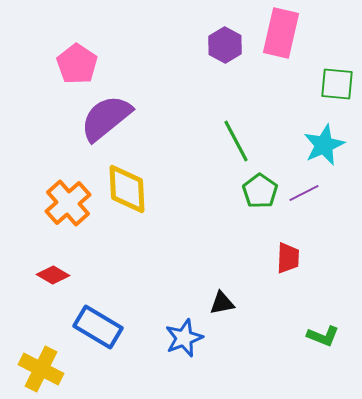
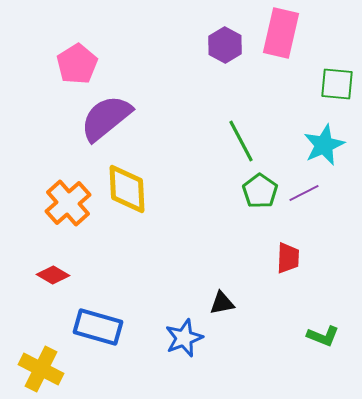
pink pentagon: rotated 6 degrees clockwise
green line: moved 5 px right
blue rectangle: rotated 15 degrees counterclockwise
